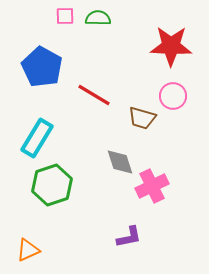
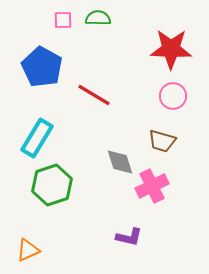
pink square: moved 2 px left, 4 px down
red star: moved 3 px down
brown trapezoid: moved 20 px right, 23 px down
purple L-shape: rotated 24 degrees clockwise
